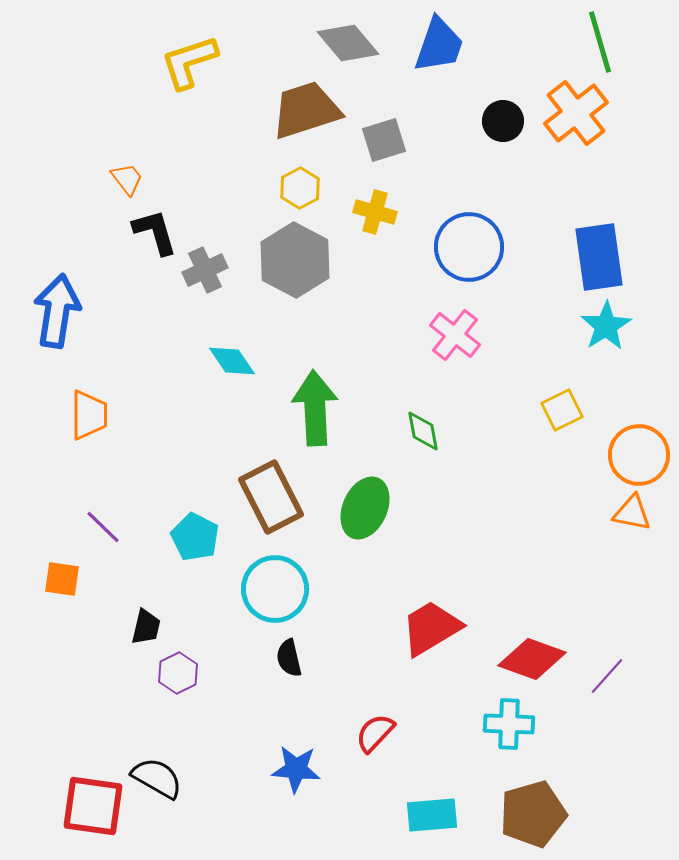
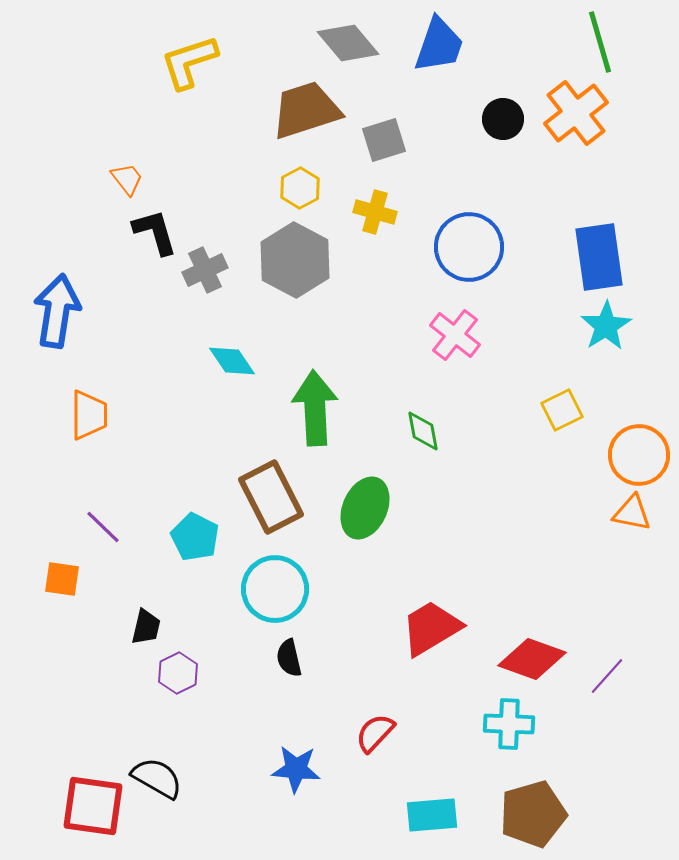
black circle at (503, 121): moved 2 px up
